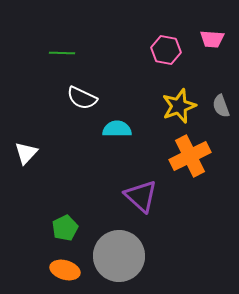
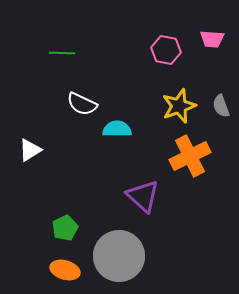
white semicircle: moved 6 px down
white triangle: moved 4 px right, 3 px up; rotated 15 degrees clockwise
purple triangle: moved 2 px right
